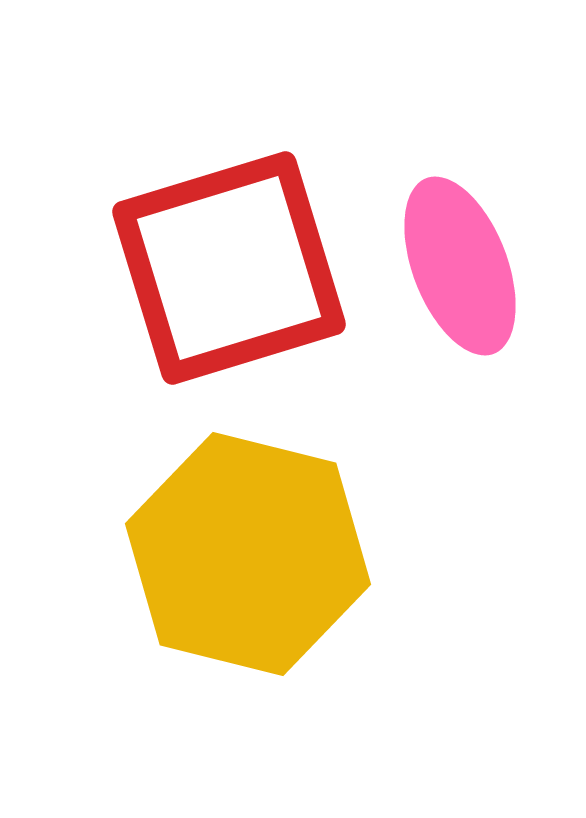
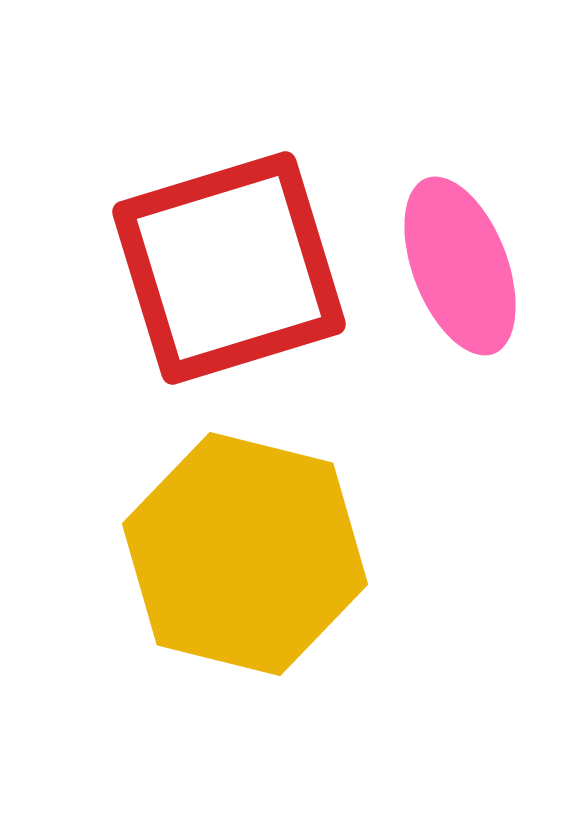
yellow hexagon: moved 3 px left
